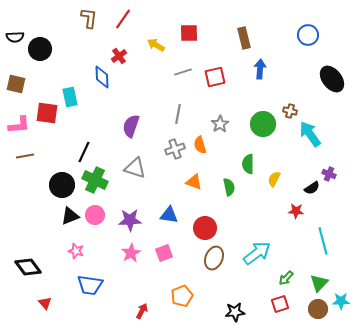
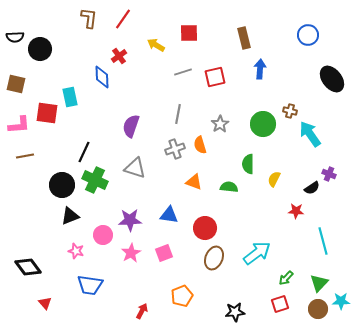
green semicircle at (229, 187): rotated 72 degrees counterclockwise
pink circle at (95, 215): moved 8 px right, 20 px down
